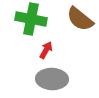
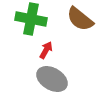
gray ellipse: rotated 28 degrees clockwise
